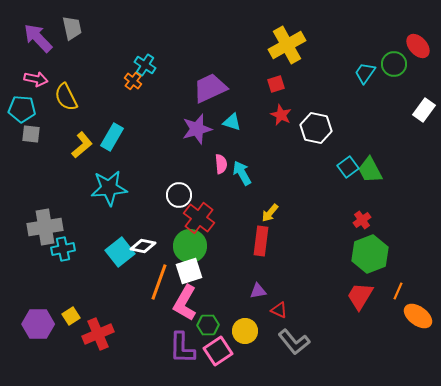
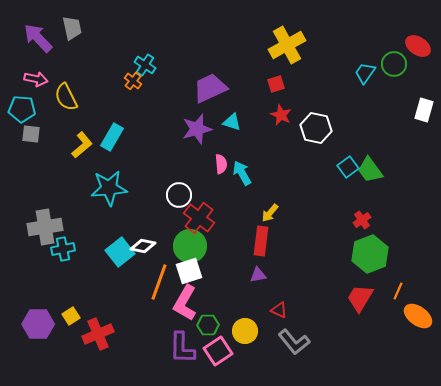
red ellipse at (418, 46): rotated 15 degrees counterclockwise
white rectangle at (424, 110): rotated 20 degrees counterclockwise
green trapezoid at (370, 170): rotated 8 degrees counterclockwise
purple triangle at (258, 291): moved 16 px up
red trapezoid at (360, 296): moved 2 px down
